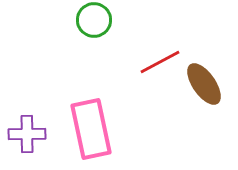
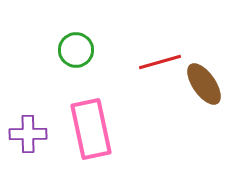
green circle: moved 18 px left, 30 px down
red line: rotated 12 degrees clockwise
purple cross: moved 1 px right
